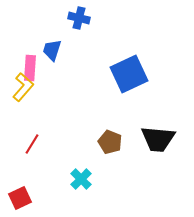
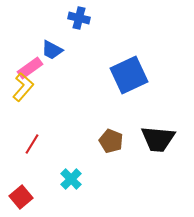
blue trapezoid: rotated 80 degrees counterclockwise
pink rectangle: rotated 50 degrees clockwise
blue square: moved 1 px down
brown pentagon: moved 1 px right, 1 px up
cyan cross: moved 10 px left
red square: moved 1 px right, 1 px up; rotated 15 degrees counterclockwise
